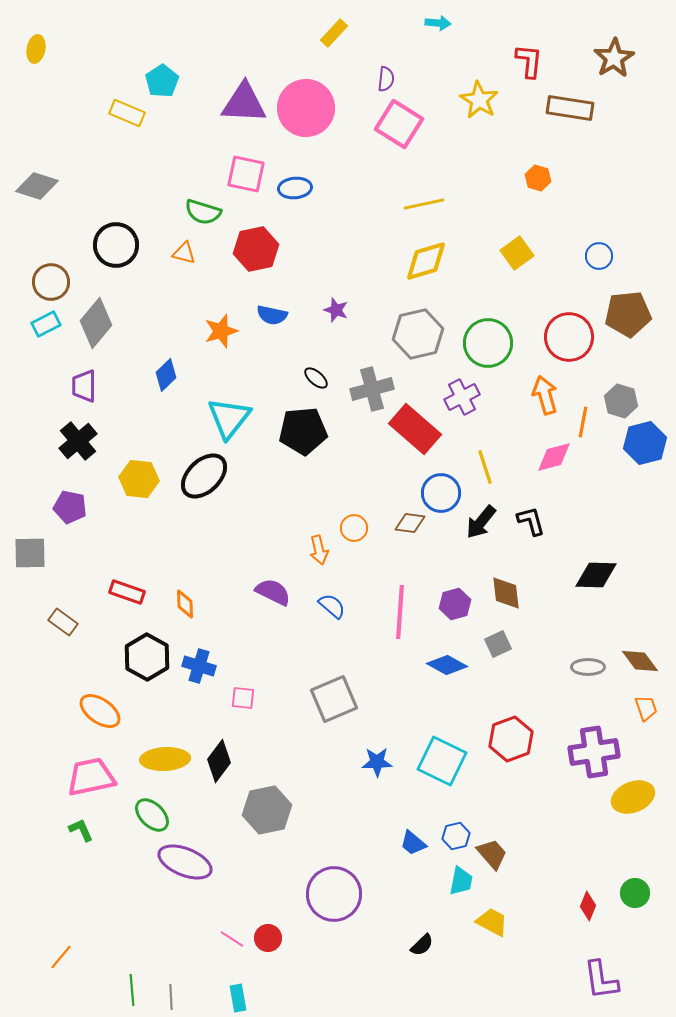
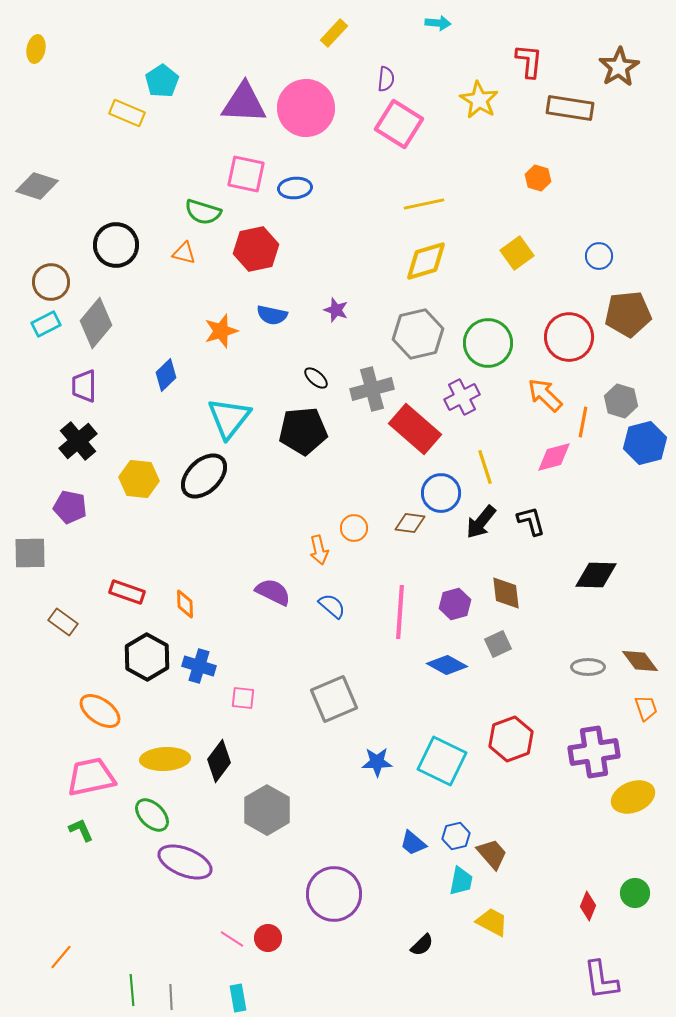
brown star at (614, 58): moved 5 px right, 9 px down
orange arrow at (545, 395): rotated 30 degrees counterclockwise
gray hexagon at (267, 810): rotated 18 degrees counterclockwise
